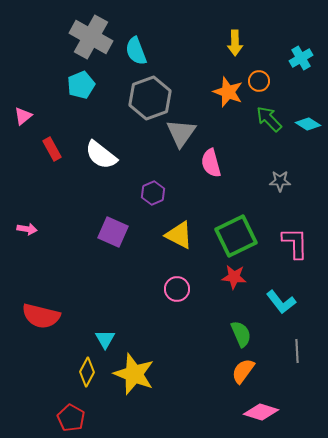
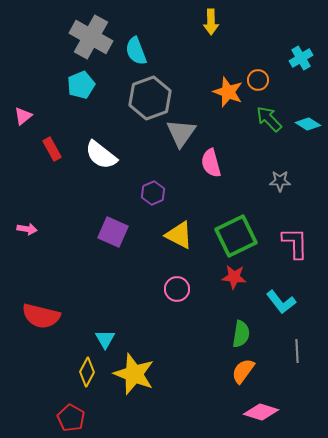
yellow arrow: moved 24 px left, 21 px up
orange circle: moved 1 px left, 1 px up
green semicircle: rotated 32 degrees clockwise
